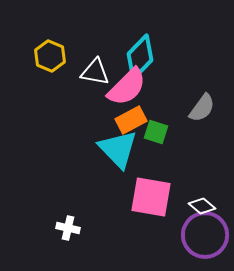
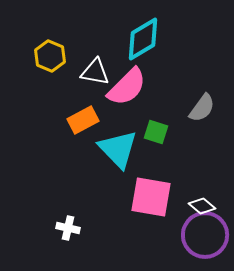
cyan diamond: moved 3 px right, 18 px up; rotated 15 degrees clockwise
orange rectangle: moved 48 px left
